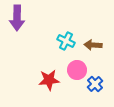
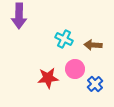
purple arrow: moved 2 px right, 2 px up
cyan cross: moved 2 px left, 2 px up
pink circle: moved 2 px left, 1 px up
red star: moved 1 px left, 2 px up
